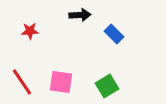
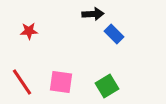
black arrow: moved 13 px right, 1 px up
red star: moved 1 px left
